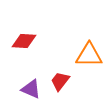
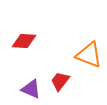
orange triangle: rotated 20 degrees clockwise
